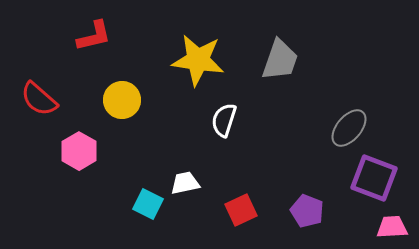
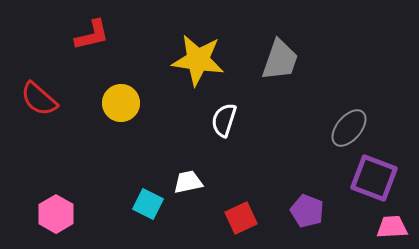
red L-shape: moved 2 px left, 1 px up
yellow circle: moved 1 px left, 3 px down
pink hexagon: moved 23 px left, 63 px down
white trapezoid: moved 3 px right, 1 px up
red square: moved 8 px down
